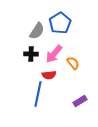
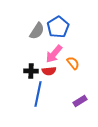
blue pentagon: moved 2 px left, 4 px down
black cross: moved 17 px down
red semicircle: moved 4 px up
